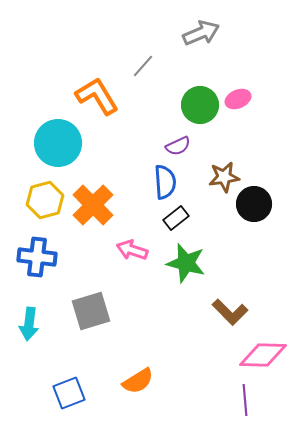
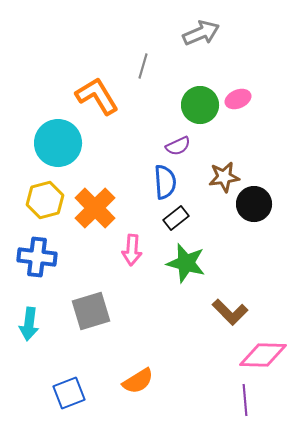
gray line: rotated 25 degrees counterclockwise
orange cross: moved 2 px right, 3 px down
pink arrow: rotated 104 degrees counterclockwise
